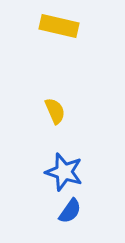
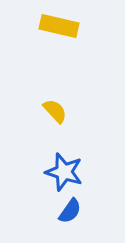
yellow semicircle: rotated 20 degrees counterclockwise
